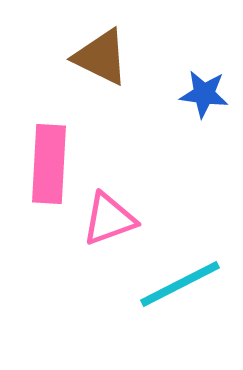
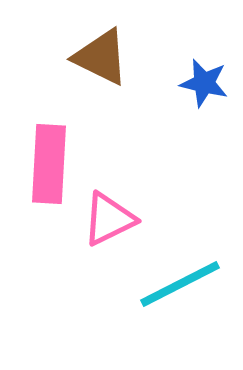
blue star: moved 11 px up; rotated 6 degrees clockwise
pink triangle: rotated 6 degrees counterclockwise
